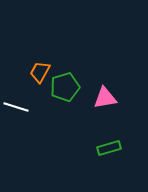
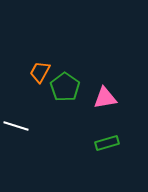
green pentagon: rotated 20 degrees counterclockwise
white line: moved 19 px down
green rectangle: moved 2 px left, 5 px up
